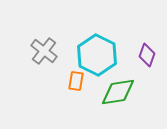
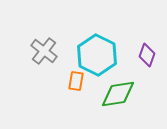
green diamond: moved 2 px down
